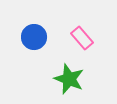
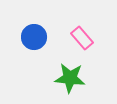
green star: moved 1 px right, 1 px up; rotated 16 degrees counterclockwise
